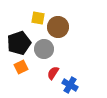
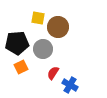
black pentagon: moved 2 px left; rotated 15 degrees clockwise
gray circle: moved 1 px left
